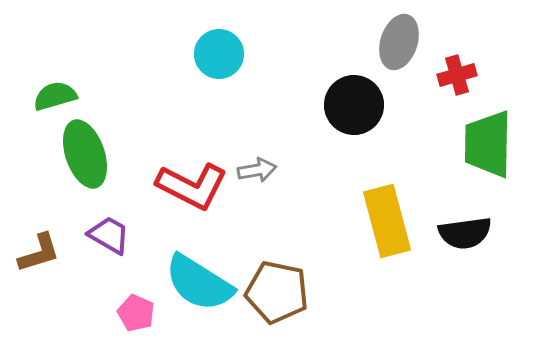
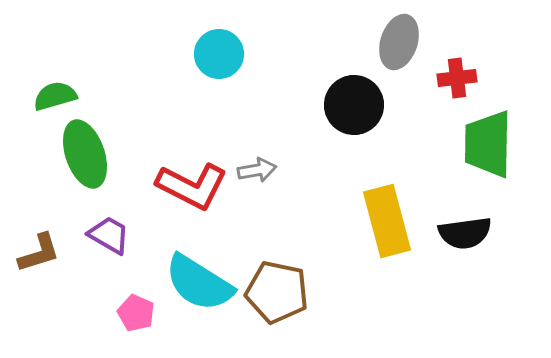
red cross: moved 3 px down; rotated 9 degrees clockwise
